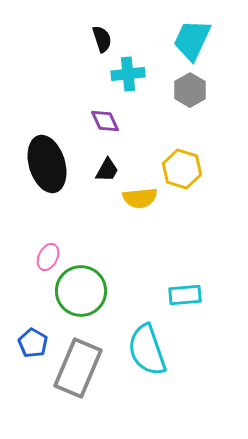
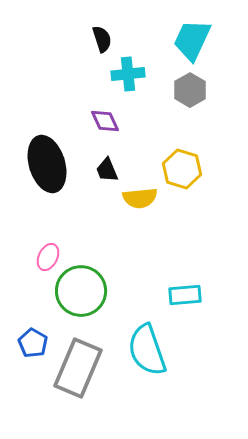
black trapezoid: rotated 128 degrees clockwise
